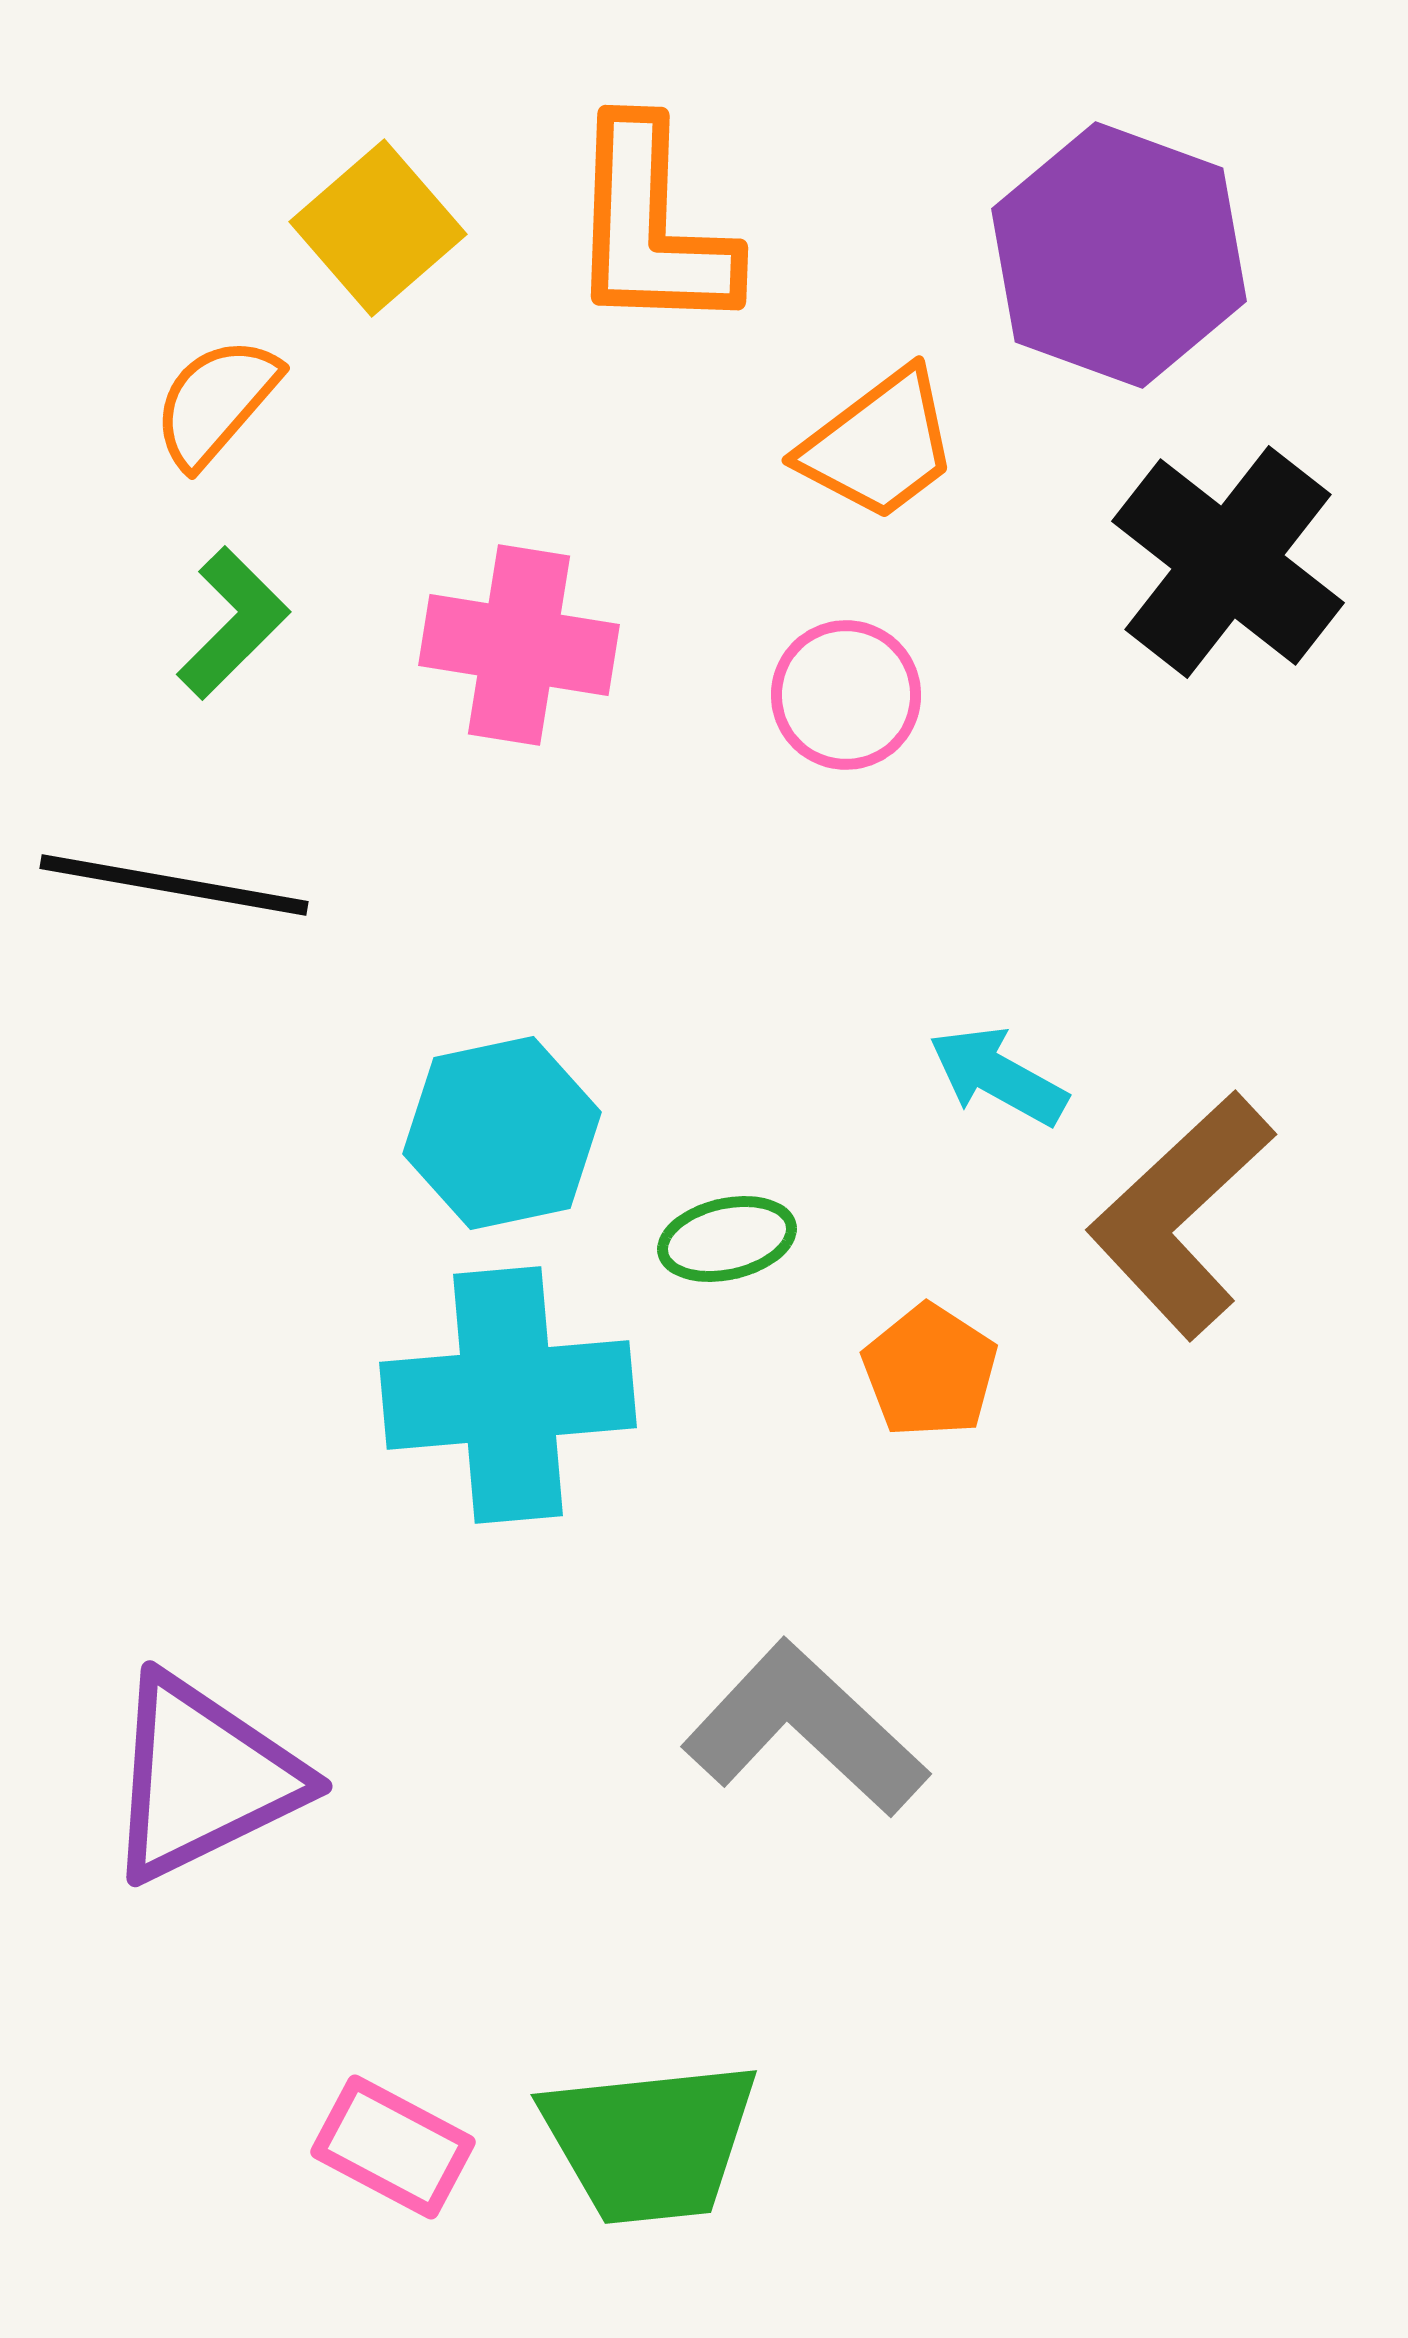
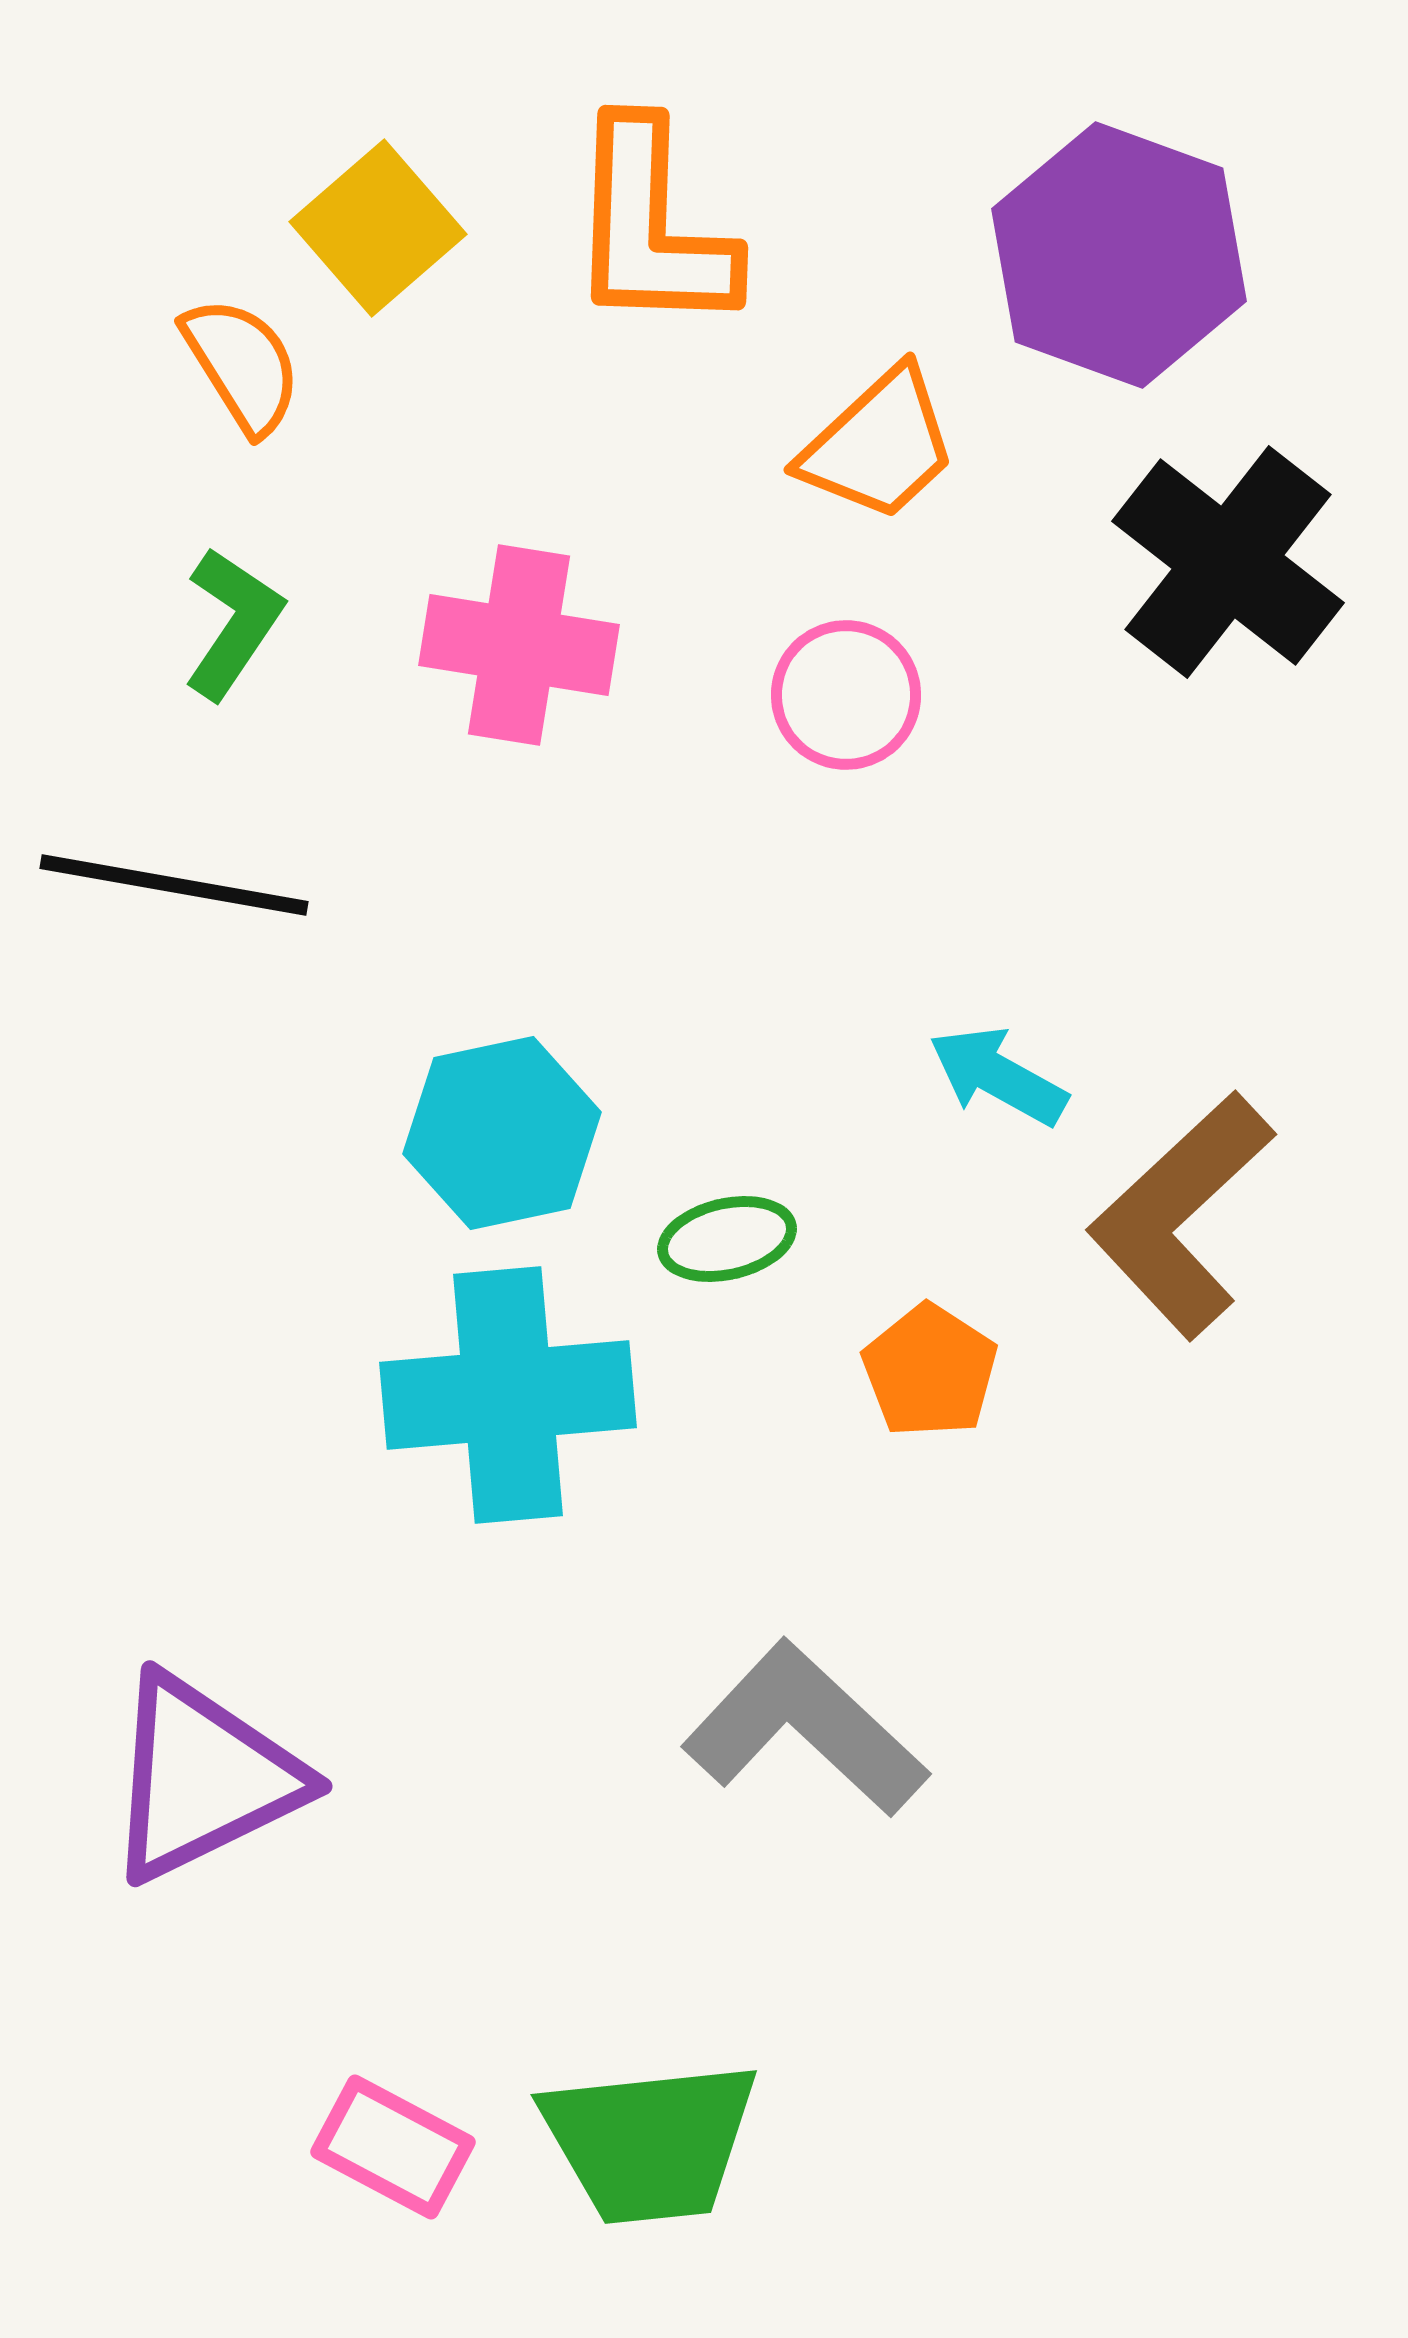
orange semicircle: moved 26 px right, 37 px up; rotated 107 degrees clockwise
orange trapezoid: rotated 6 degrees counterclockwise
green L-shape: rotated 11 degrees counterclockwise
